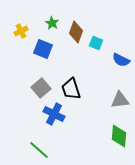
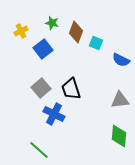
green star: rotated 16 degrees counterclockwise
blue square: rotated 30 degrees clockwise
